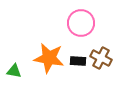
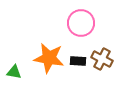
brown cross: moved 1 px right, 1 px down
green triangle: moved 1 px down
